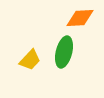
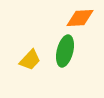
green ellipse: moved 1 px right, 1 px up
